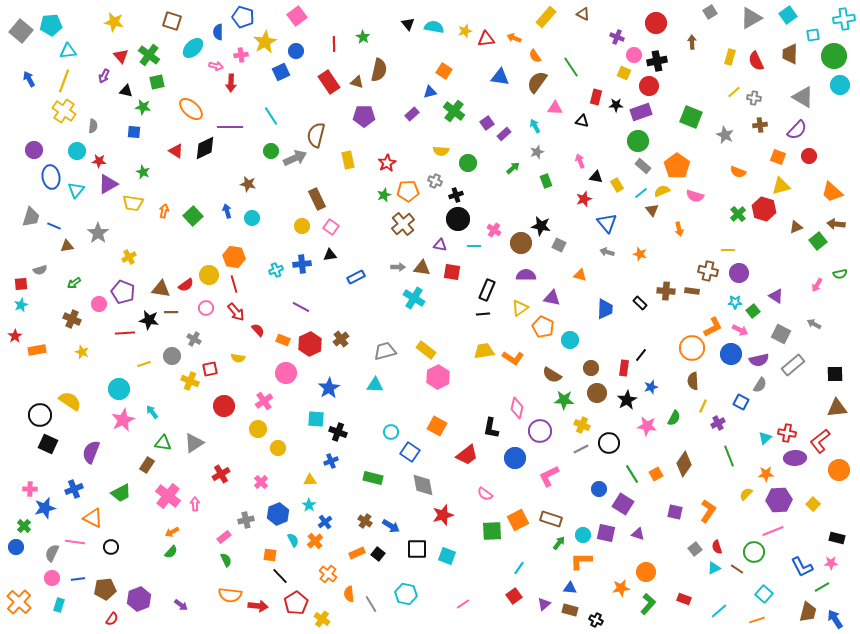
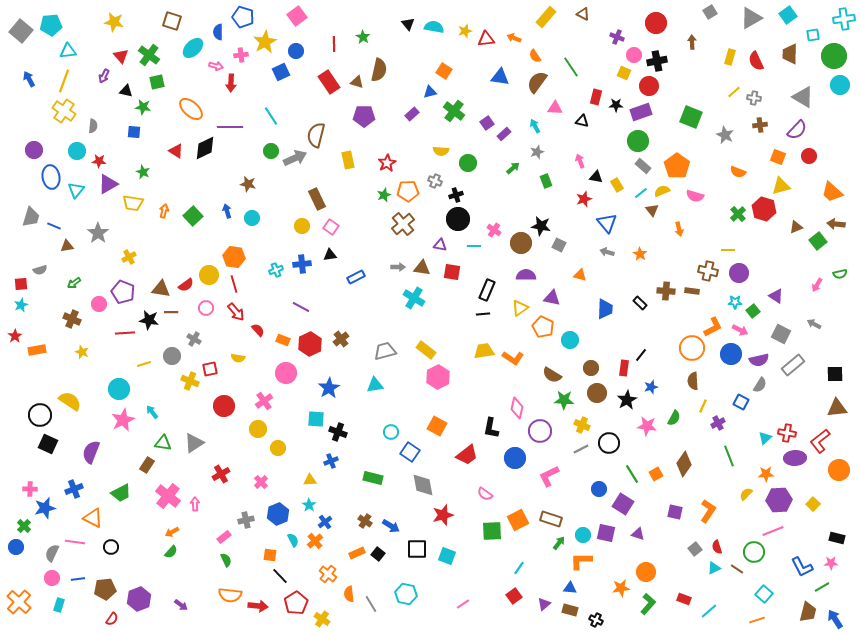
orange star at (640, 254): rotated 16 degrees clockwise
cyan triangle at (375, 385): rotated 12 degrees counterclockwise
cyan line at (719, 611): moved 10 px left
